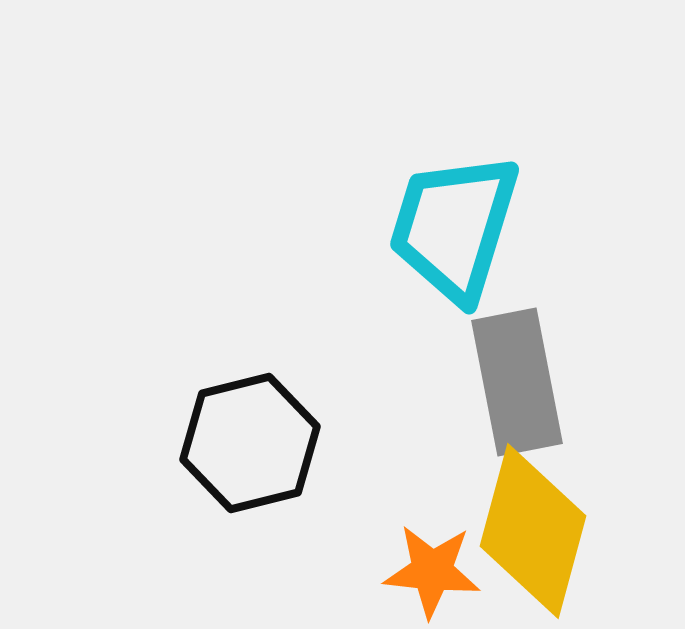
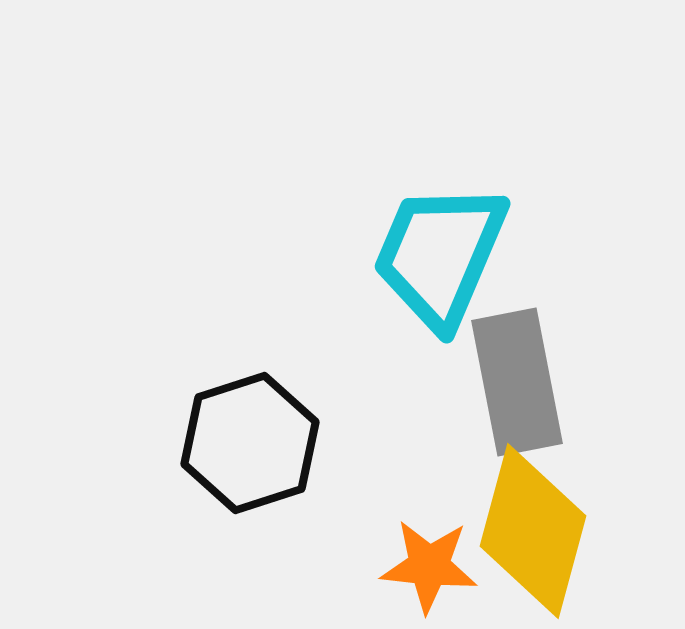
cyan trapezoid: moved 14 px left, 28 px down; rotated 6 degrees clockwise
black hexagon: rotated 4 degrees counterclockwise
orange star: moved 3 px left, 5 px up
